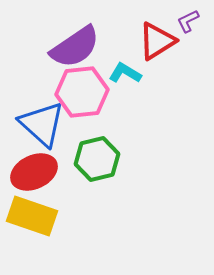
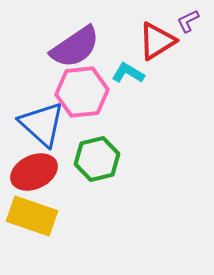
cyan L-shape: moved 3 px right
